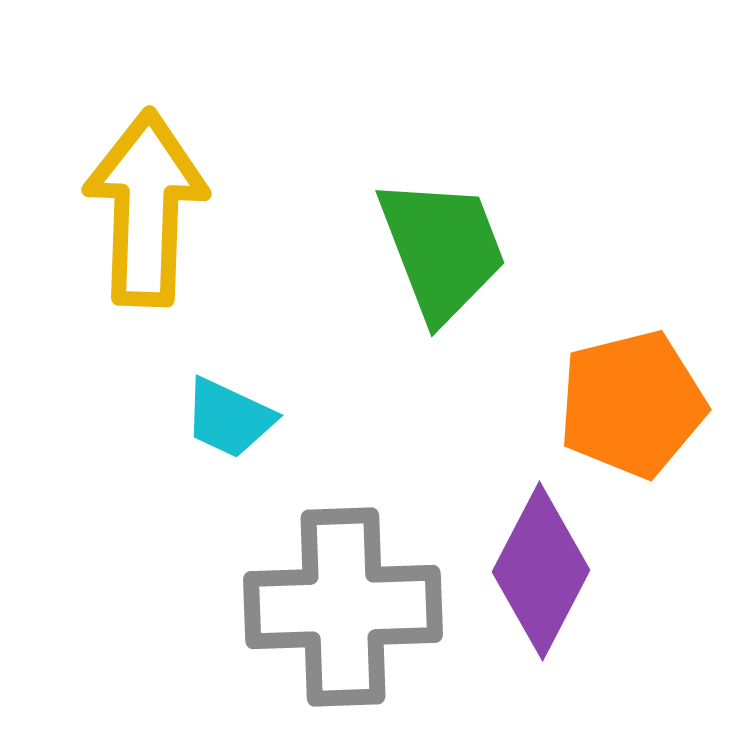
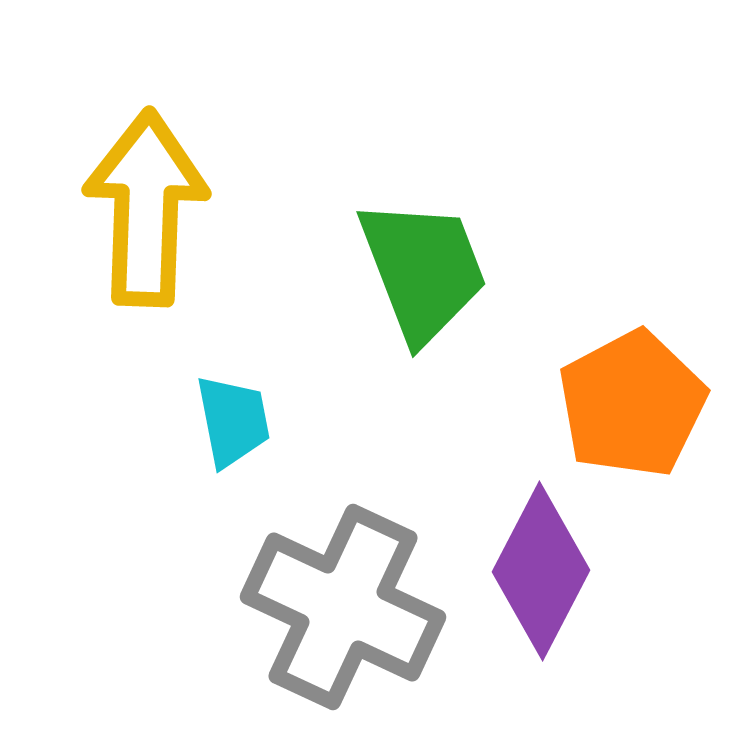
green trapezoid: moved 19 px left, 21 px down
orange pentagon: rotated 14 degrees counterclockwise
cyan trapezoid: moved 4 px right, 3 px down; rotated 126 degrees counterclockwise
gray cross: rotated 27 degrees clockwise
